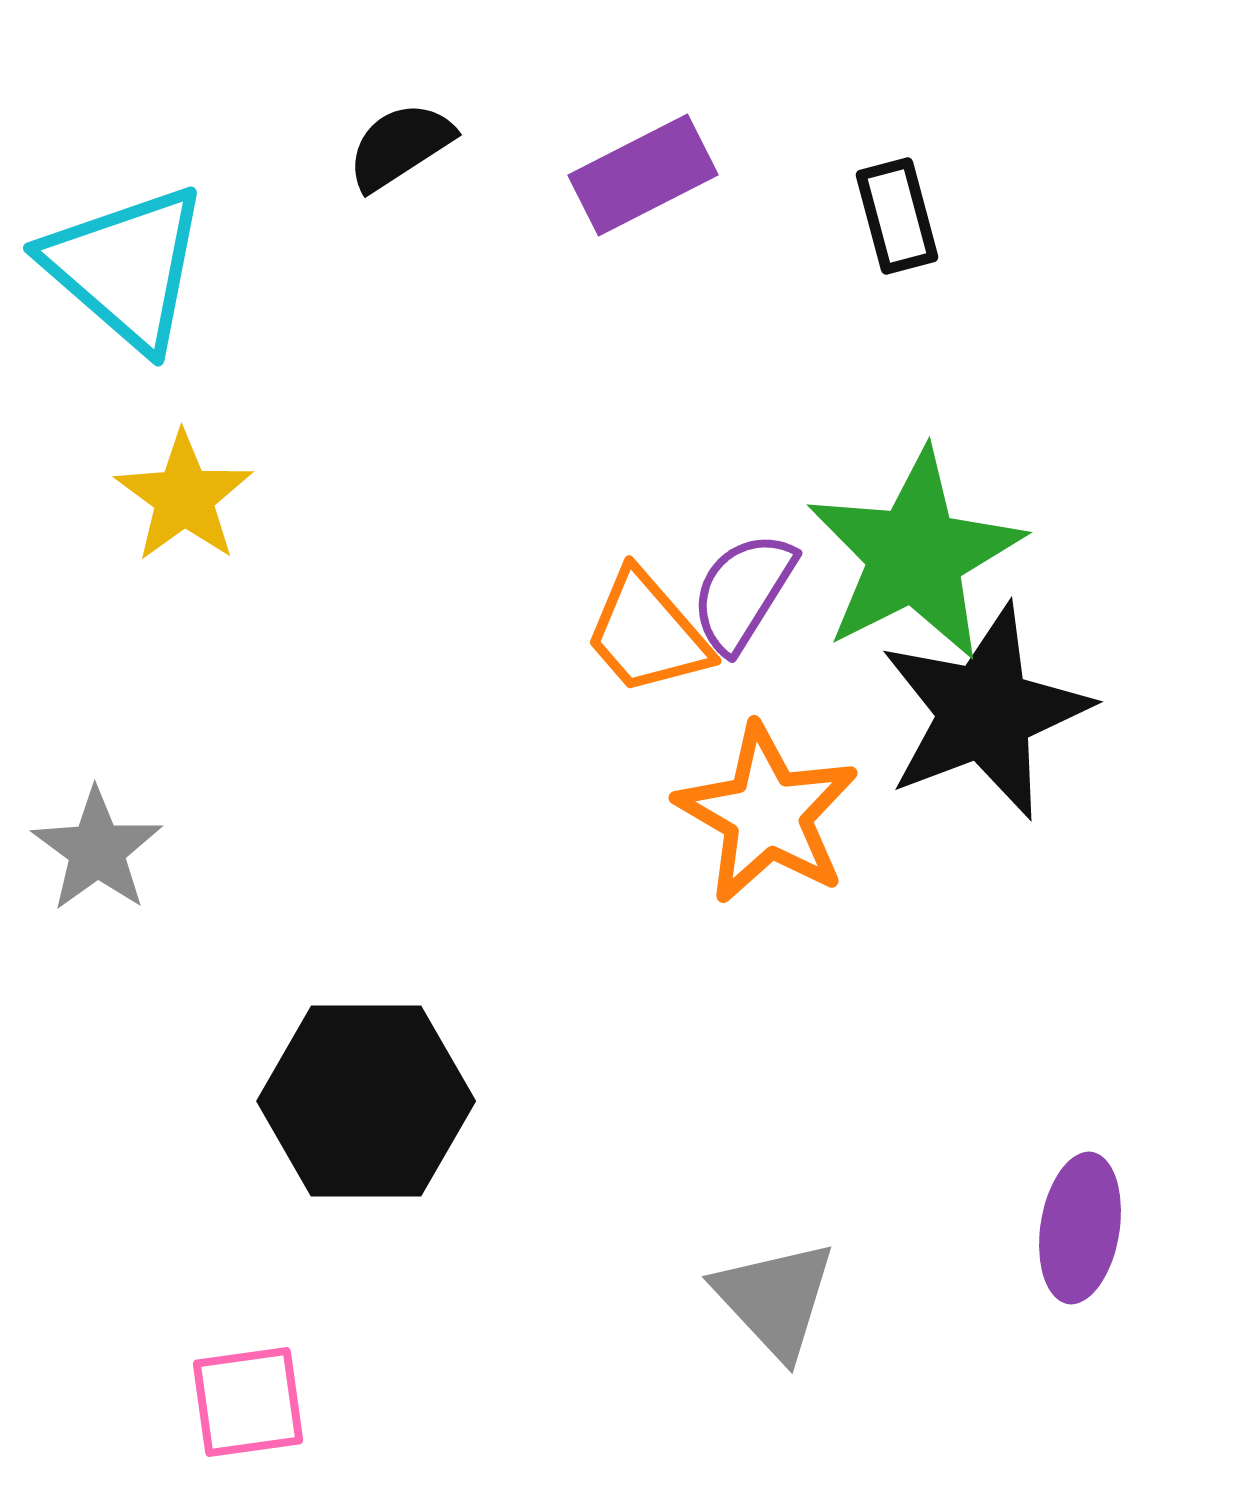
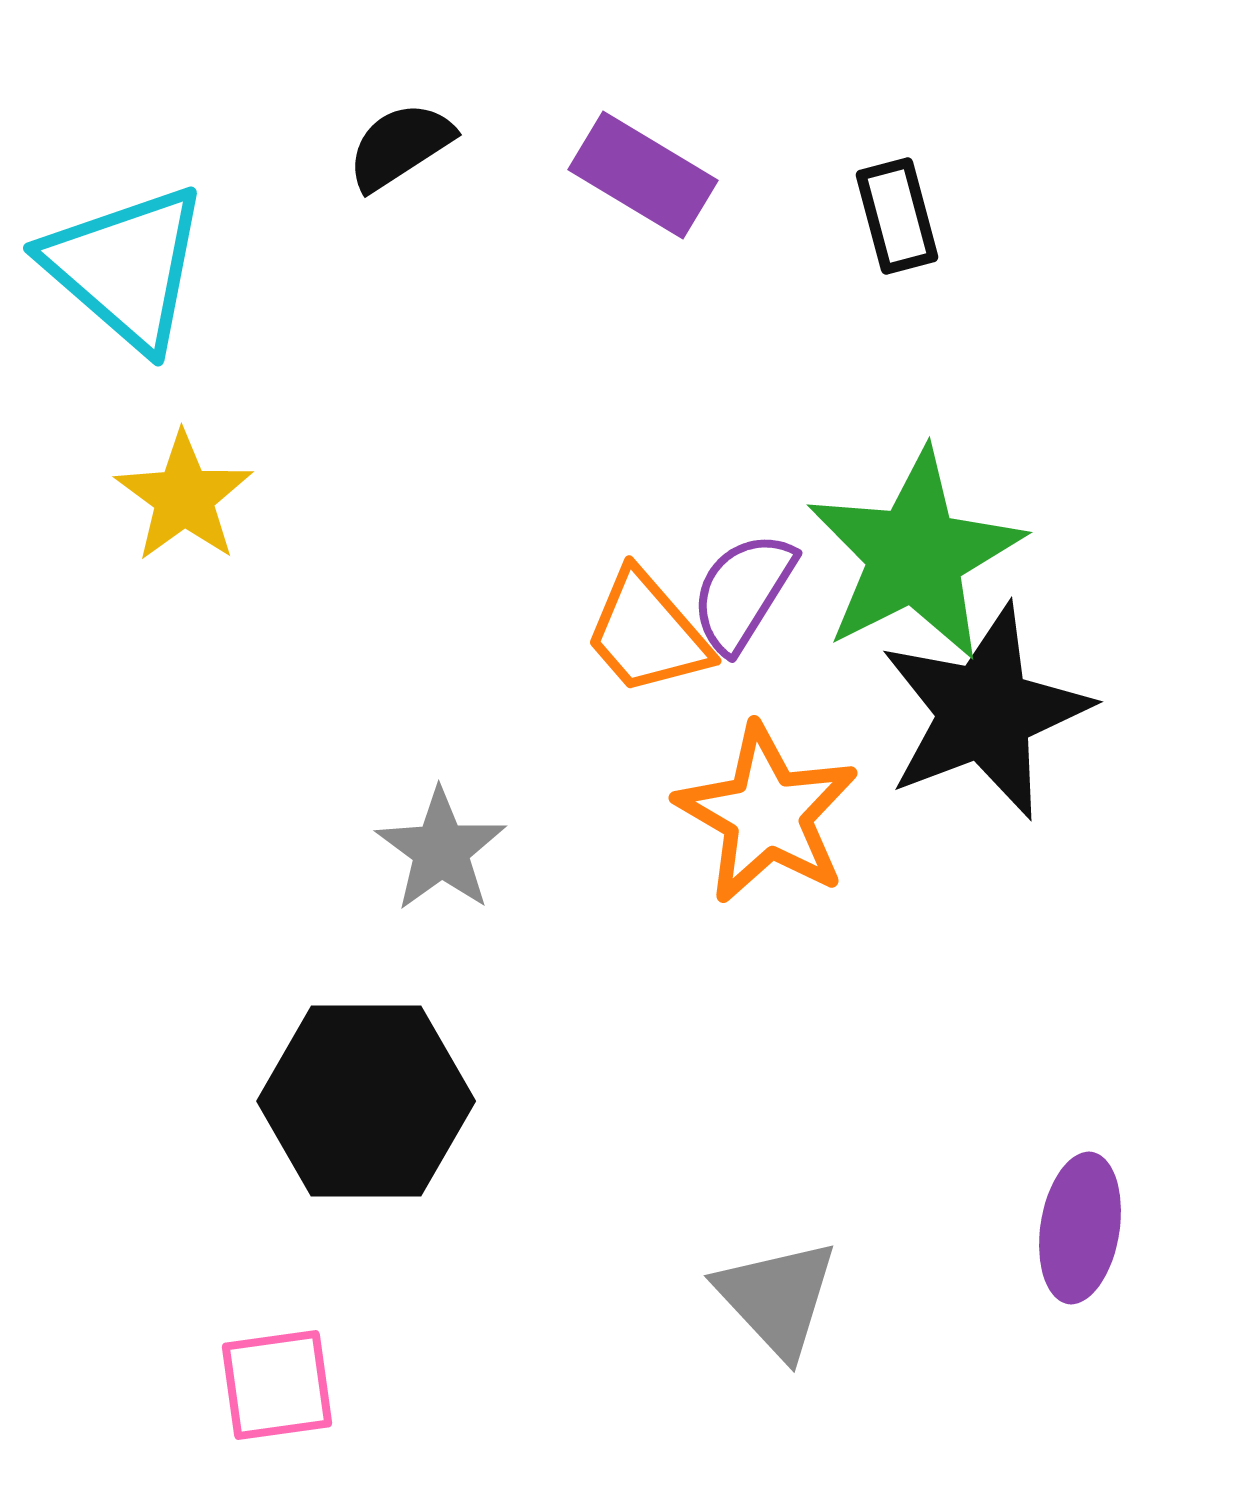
purple rectangle: rotated 58 degrees clockwise
gray star: moved 344 px right
gray triangle: moved 2 px right, 1 px up
pink square: moved 29 px right, 17 px up
